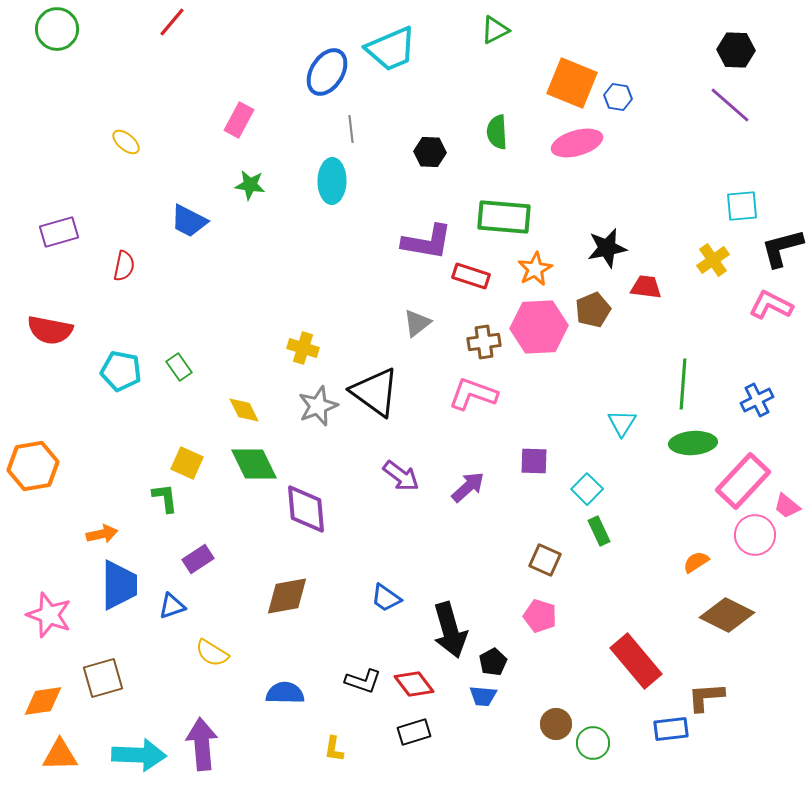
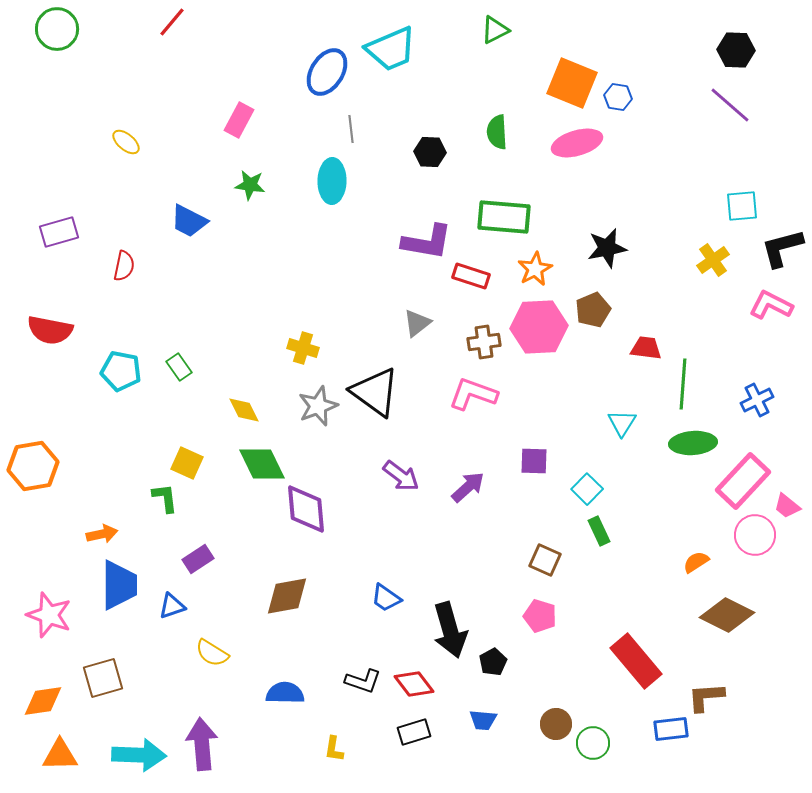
red trapezoid at (646, 287): moved 61 px down
green diamond at (254, 464): moved 8 px right
blue trapezoid at (483, 696): moved 24 px down
